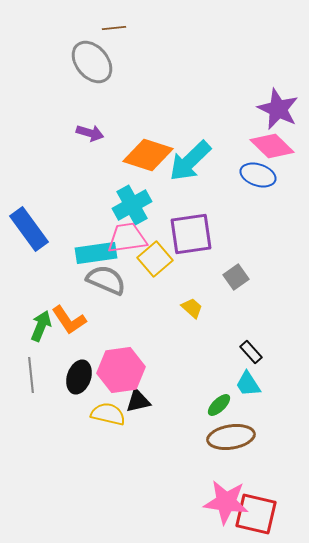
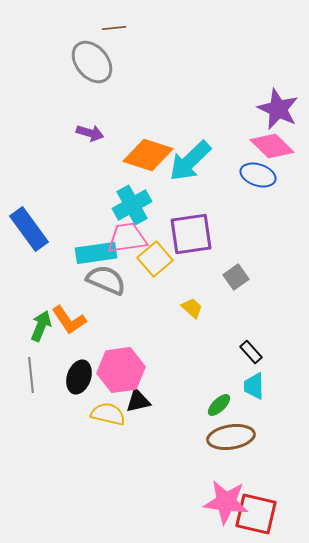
cyan trapezoid: moved 6 px right, 2 px down; rotated 32 degrees clockwise
